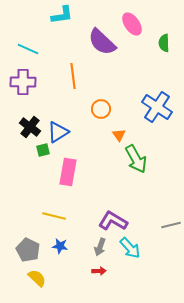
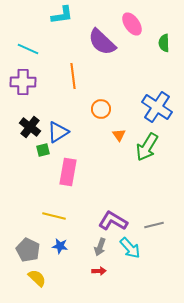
green arrow: moved 11 px right, 12 px up; rotated 60 degrees clockwise
gray line: moved 17 px left
